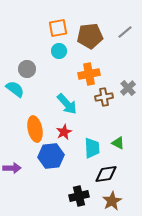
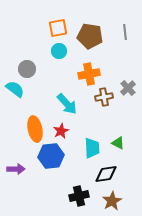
gray line: rotated 56 degrees counterclockwise
brown pentagon: rotated 15 degrees clockwise
red star: moved 3 px left, 1 px up
purple arrow: moved 4 px right, 1 px down
